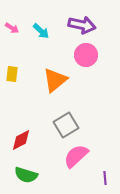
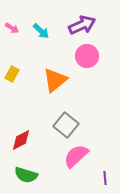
purple arrow: rotated 36 degrees counterclockwise
pink circle: moved 1 px right, 1 px down
yellow rectangle: rotated 21 degrees clockwise
gray square: rotated 20 degrees counterclockwise
